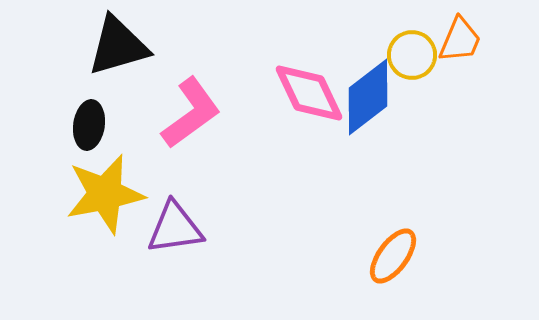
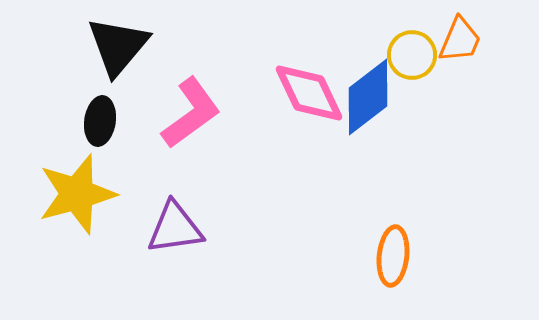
black triangle: rotated 34 degrees counterclockwise
black ellipse: moved 11 px right, 4 px up
yellow star: moved 28 px left; rotated 4 degrees counterclockwise
orange ellipse: rotated 30 degrees counterclockwise
